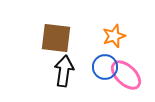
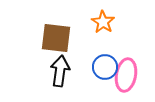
orange star: moved 11 px left, 14 px up; rotated 20 degrees counterclockwise
black arrow: moved 4 px left
pink ellipse: rotated 56 degrees clockwise
